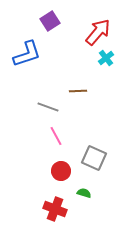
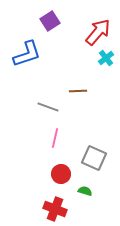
pink line: moved 1 px left, 2 px down; rotated 42 degrees clockwise
red circle: moved 3 px down
green semicircle: moved 1 px right, 2 px up
